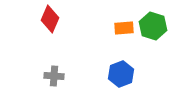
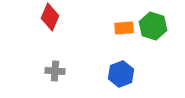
red diamond: moved 2 px up
gray cross: moved 1 px right, 5 px up
